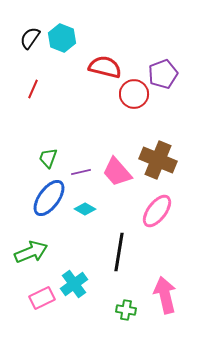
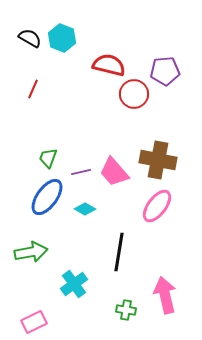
black semicircle: rotated 85 degrees clockwise
red semicircle: moved 4 px right, 2 px up
purple pentagon: moved 2 px right, 3 px up; rotated 16 degrees clockwise
brown cross: rotated 12 degrees counterclockwise
pink trapezoid: moved 3 px left
blue ellipse: moved 2 px left, 1 px up
pink ellipse: moved 5 px up
green arrow: rotated 12 degrees clockwise
pink rectangle: moved 8 px left, 24 px down
